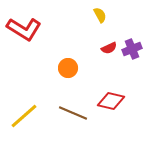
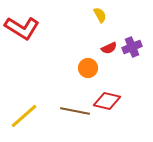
red L-shape: moved 2 px left, 1 px up
purple cross: moved 2 px up
orange circle: moved 20 px right
red diamond: moved 4 px left
brown line: moved 2 px right, 2 px up; rotated 12 degrees counterclockwise
